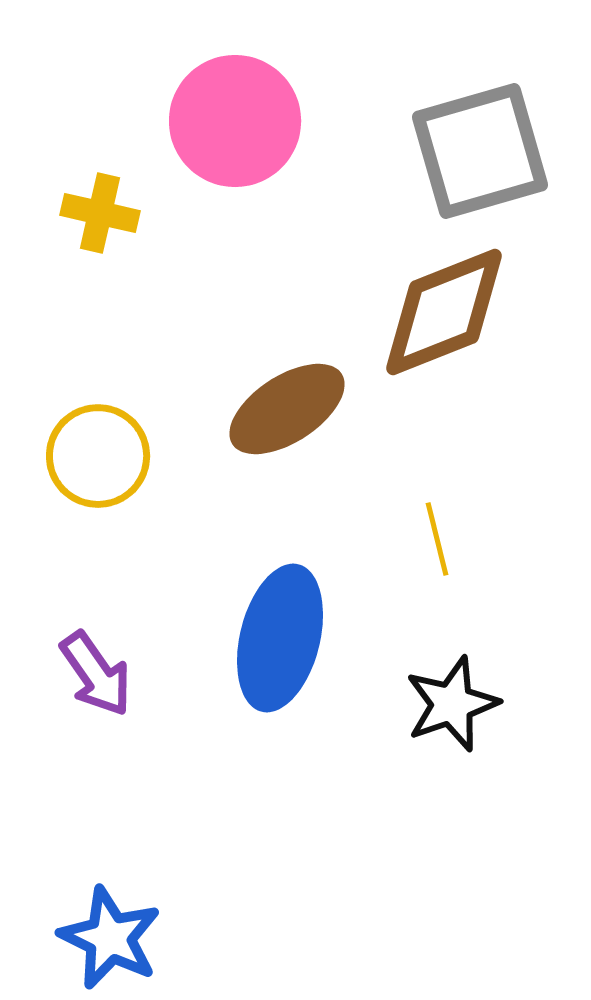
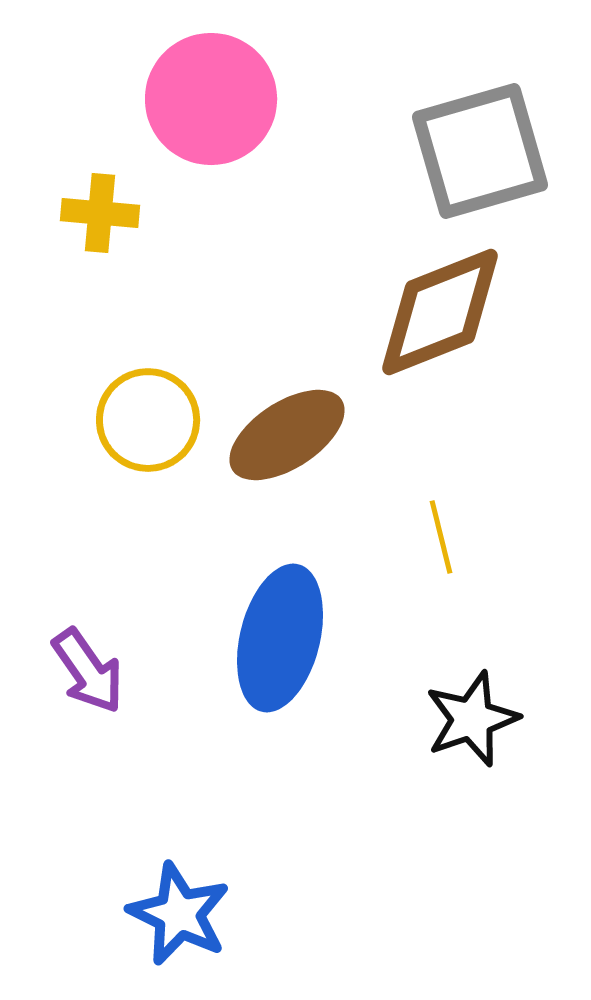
pink circle: moved 24 px left, 22 px up
yellow cross: rotated 8 degrees counterclockwise
brown diamond: moved 4 px left
brown ellipse: moved 26 px down
yellow circle: moved 50 px right, 36 px up
yellow line: moved 4 px right, 2 px up
purple arrow: moved 8 px left, 3 px up
black star: moved 20 px right, 15 px down
blue star: moved 69 px right, 24 px up
